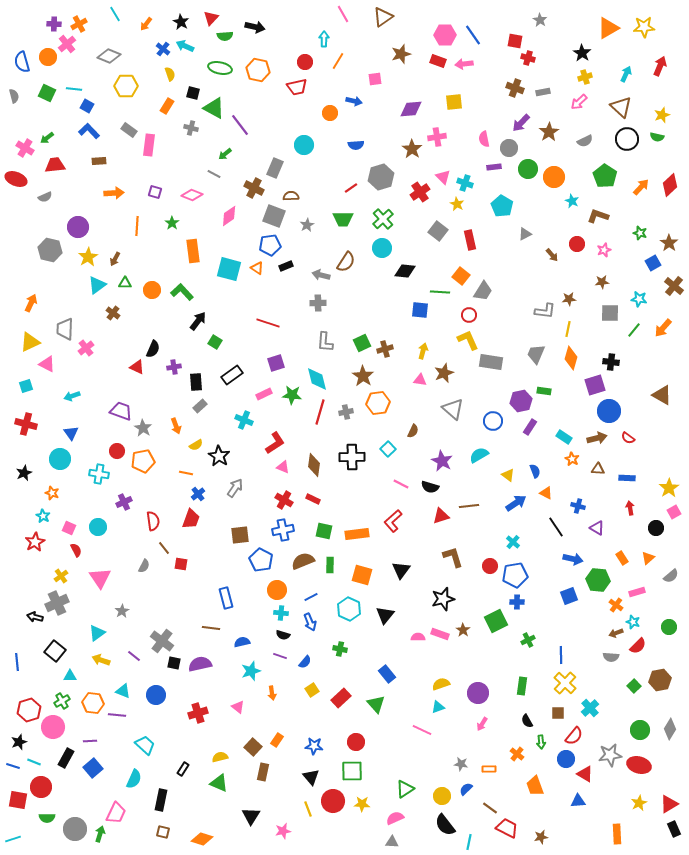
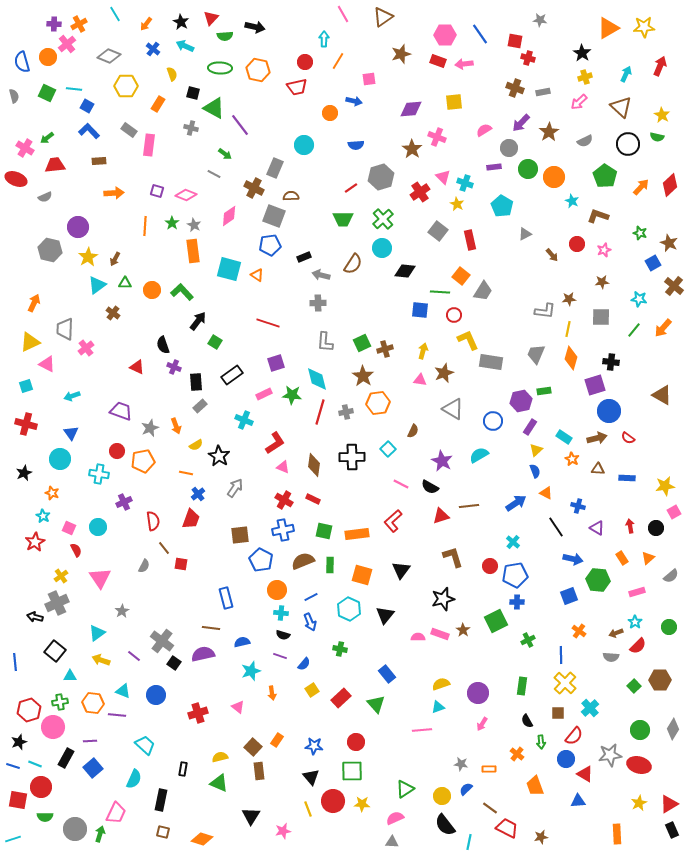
gray star at (540, 20): rotated 24 degrees counterclockwise
blue line at (473, 35): moved 7 px right, 1 px up
blue cross at (163, 49): moved 10 px left
green ellipse at (220, 68): rotated 10 degrees counterclockwise
yellow semicircle at (170, 74): moved 2 px right
pink square at (375, 79): moved 6 px left
orange rectangle at (167, 106): moved 9 px left, 2 px up
yellow star at (662, 115): rotated 21 degrees counterclockwise
pink cross at (437, 137): rotated 30 degrees clockwise
pink semicircle at (484, 139): moved 9 px up; rotated 70 degrees clockwise
black circle at (627, 139): moved 1 px right, 5 px down
green arrow at (225, 154): rotated 104 degrees counterclockwise
purple square at (155, 192): moved 2 px right, 1 px up
pink diamond at (192, 195): moved 6 px left
gray star at (307, 225): moved 113 px left; rotated 16 degrees counterclockwise
orange line at (137, 226): moved 8 px right
brown star at (669, 243): rotated 12 degrees counterclockwise
brown semicircle at (346, 262): moved 7 px right, 2 px down
black rectangle at (286, 266): moved 18 px right, 9 px up
orange triangle at (257, 268): moved 7 px down
orange arrow at (31, 303): moved 3 px right
gray square at (610, 313): moved 9 px left, 4 px down
red circle at (469, 315): moved 15 px left
black semicircle at (153, 349): moved 10 px right, 4 px up; rotated 138 degrees clockwise
purple cross at (174, 367): rotated 32 degrees clockwise
green rectangle at (544, 391): rotated 16 degrees counterclockwise
gray triangle at (453, 409): rotated 10 degrees counterclockwise
gray star at (143, 428): moved 7 px right; rotated 18 degrees clockwise
yellow triangle at (508, 475): moved 28 px right, 25 px up; rotated 40 degrees clockwise
black semicircle at (430, 487): rotated 12 degrees clockwise
yellow star at (669, 488): moved 4 px left, 2 px up; rotated 24 degrees clockwise
red arrow at (630, 508): moved 18 px down
orange cross at (616, 605): moved 37 px left, 26 px down
cyan star at (633, 622): moved 2 px right; rotated 16 degrees clockwise
blue line at (17, 662): moved 2 px left
blue semicircle at (305, 662): moved 1 px left, 2 px down
black square at (174, 663): rotated 24 degrees clockwise
purple semicircle at (200, 664): moved 3 px right, 10 px up
brown hexagon at (660, 680): rotated 10 degrees clockwise
green cross at (62, 701): moved 2 px left, 1 px down; rotated 21 degrees clockwise
gray diamond at (670, 729): moved 3 px right
pink line at (422, 730): rotated 30 degrees counterclockwise
cyan line at (34, 762): moved 1 px right, 2 px down
black rectangle at (183, 769): rotated 24 degrees counterclockwise
brown rectangle at (263, 772): moved 4 px left, 1 px up; rotated 18 degrees counterclockwise
green semicircle at (47, 818): moved 2 px left, 1 px up
black rectangle at (674, 829): moved 2 px left, 1 px down
